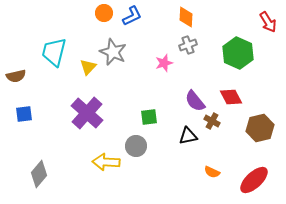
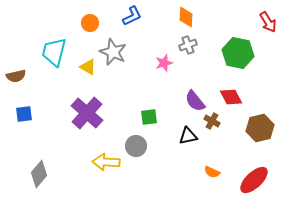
orange circle: moved 14 px left, 10 px down
green hexagon: rotated 12 degrees counterclockwise
yellow triangle: rotated 42 degrees counterclockwise
